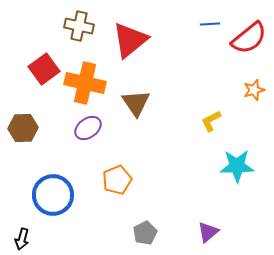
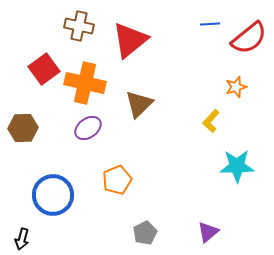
orange star: moved 18 px left, 3 px up
brown triangle: moved 3 px right, 1 px down; rotated 20 degrees clockwise
yellow L-shape: rotated 20 degrees counterclockwise
